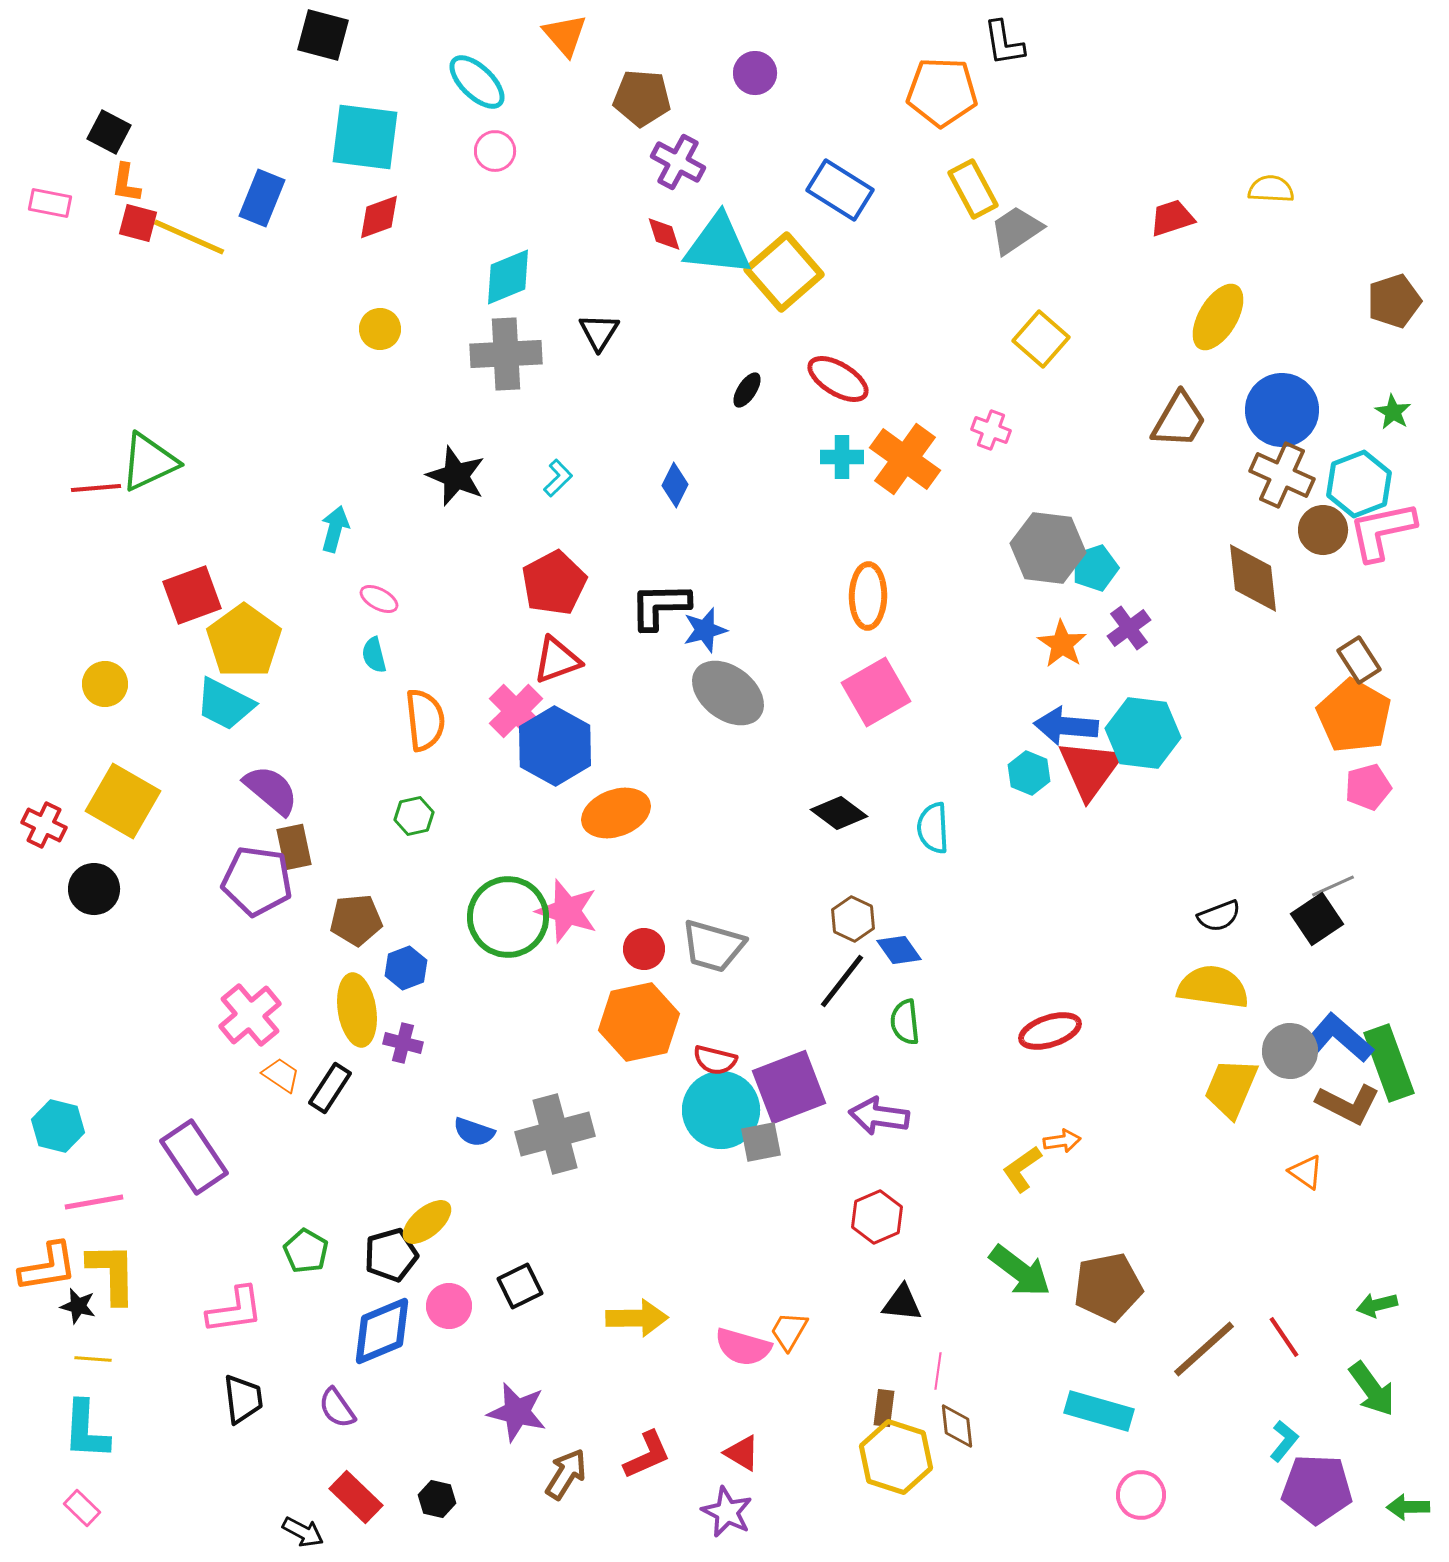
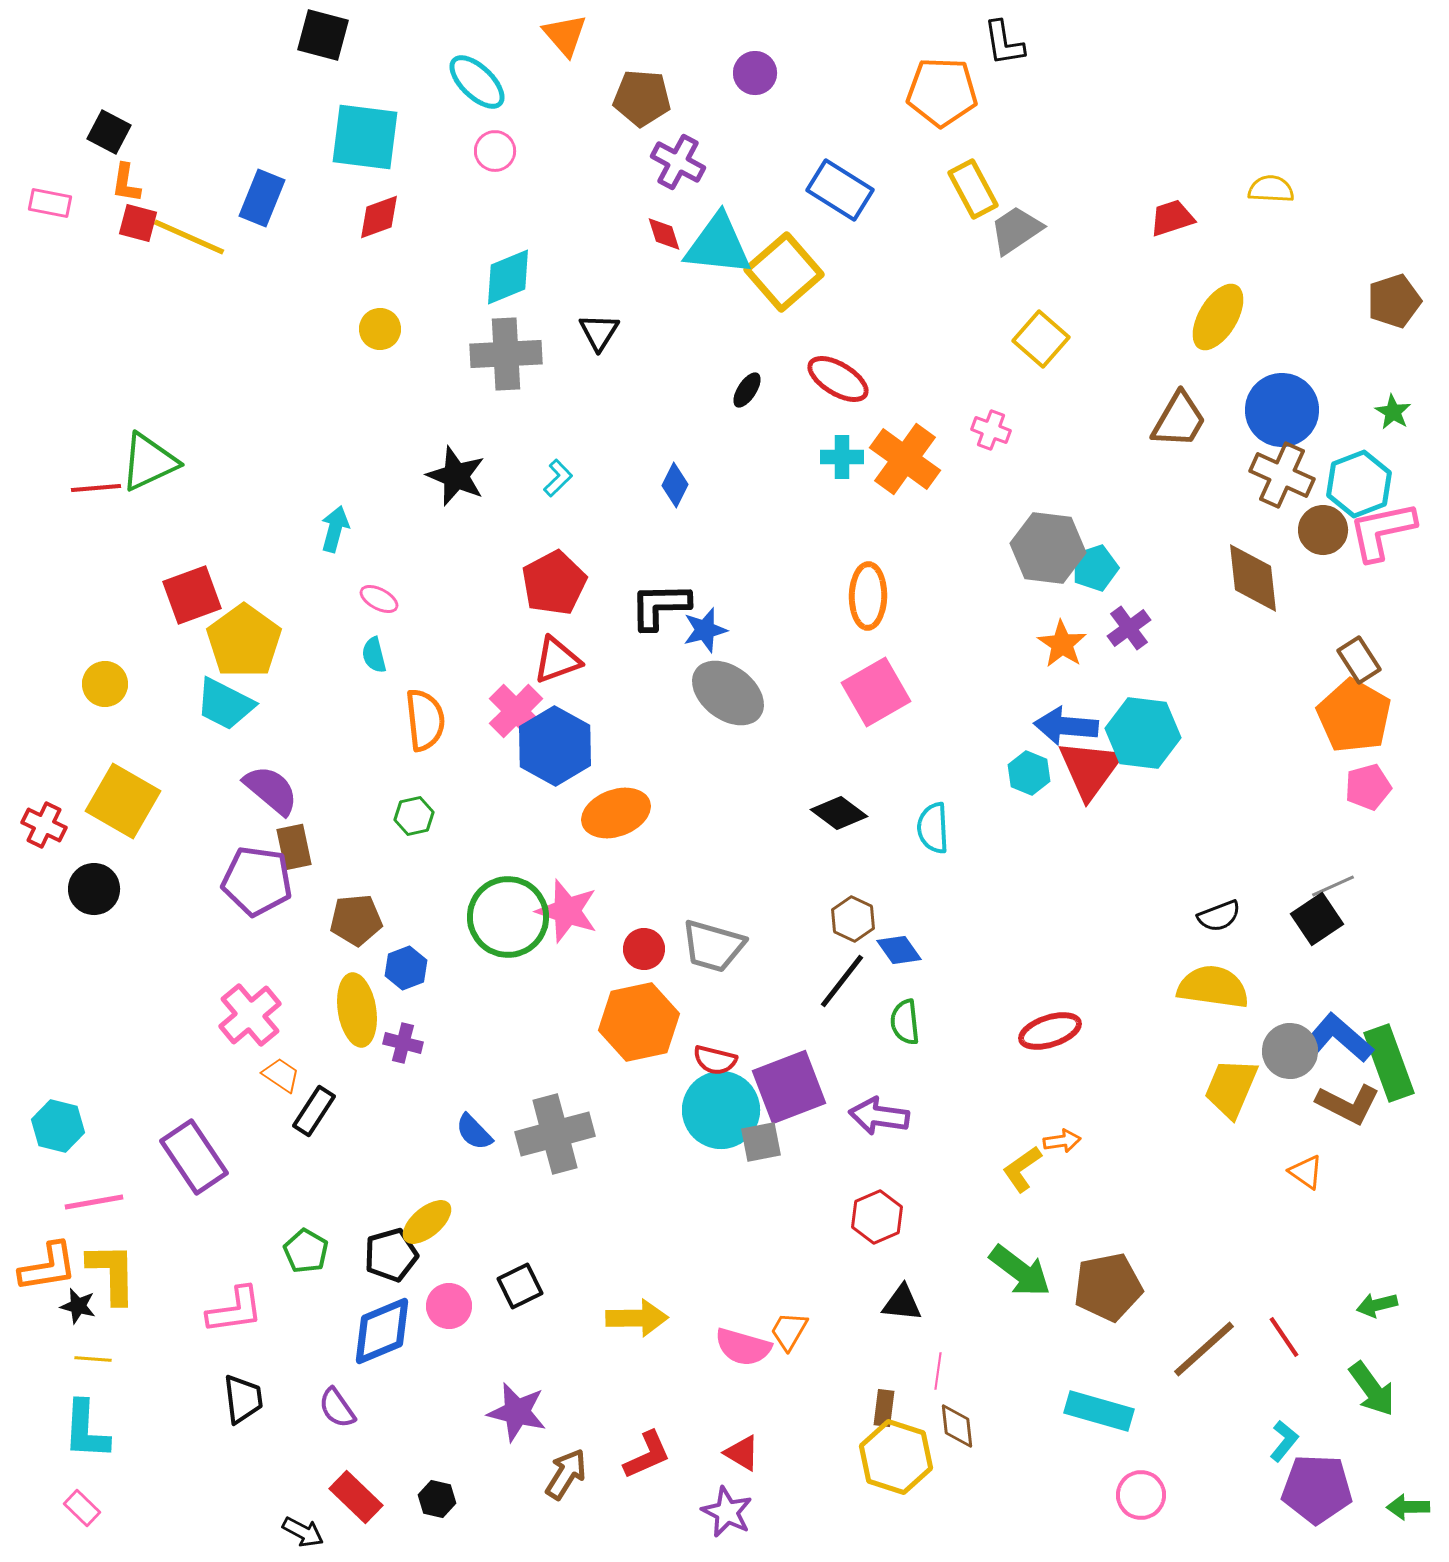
black rectangle at (330, 1088): moved 16 px left, 23 px down
blue semicircle at (474, 1132): rotated 27 degrees clockwise
